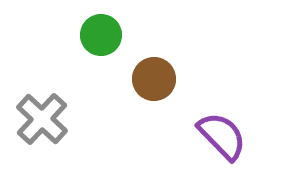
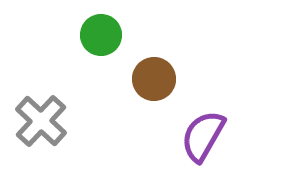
gray cross: moved 1 px left, 2 px down
purple semicircle: moved 19 px left; rotated 106 degrees counterclockwise
